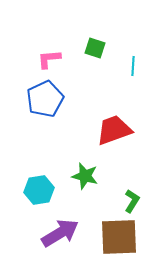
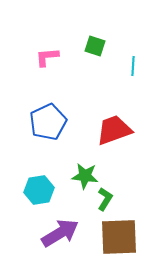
green square: moved 2 px up
pink L-shape: moved 2 px left, 2 px up
blue pentagon: moved 3 px right, 23 px down
green star: rotated 8 degrees counterclockwise
green L-shape: moved 27 px left, 2 px up
